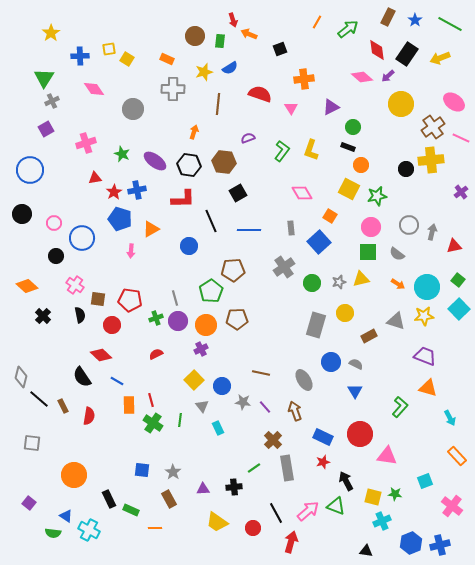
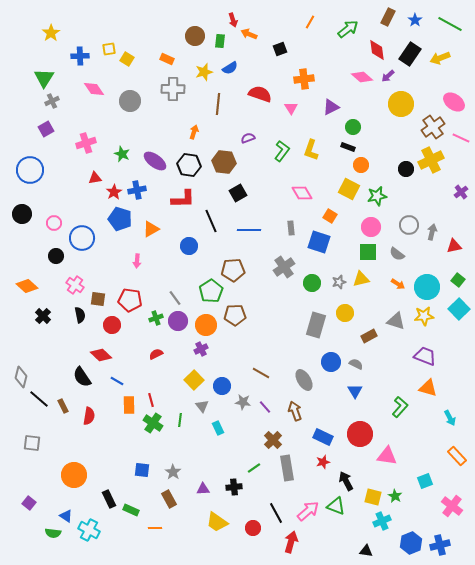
orange line at (317, 22): moved 7 px left
black rectangle at (407, 54): moved 3 px right
gray circle at (133, 109): moved 3 px left, 8 px up
yellow cross at (431, 160): rotated 20 degrees counterclockwise
blue square at (319, 242): rotated 30 degrees counterclockwise
pink arrow at (131, 251): moved 6 px right, 10 px down
gray line at (175, 298): rotated 21 degrees counterclockwise
brown pentagon at (237, 319): moved 2 px left, 4 px up
brown line at (261, 373): rotated 18 degrees clockwise
green star at (395, 494): moved 2 px down; rotated 24 degrees clockwise
